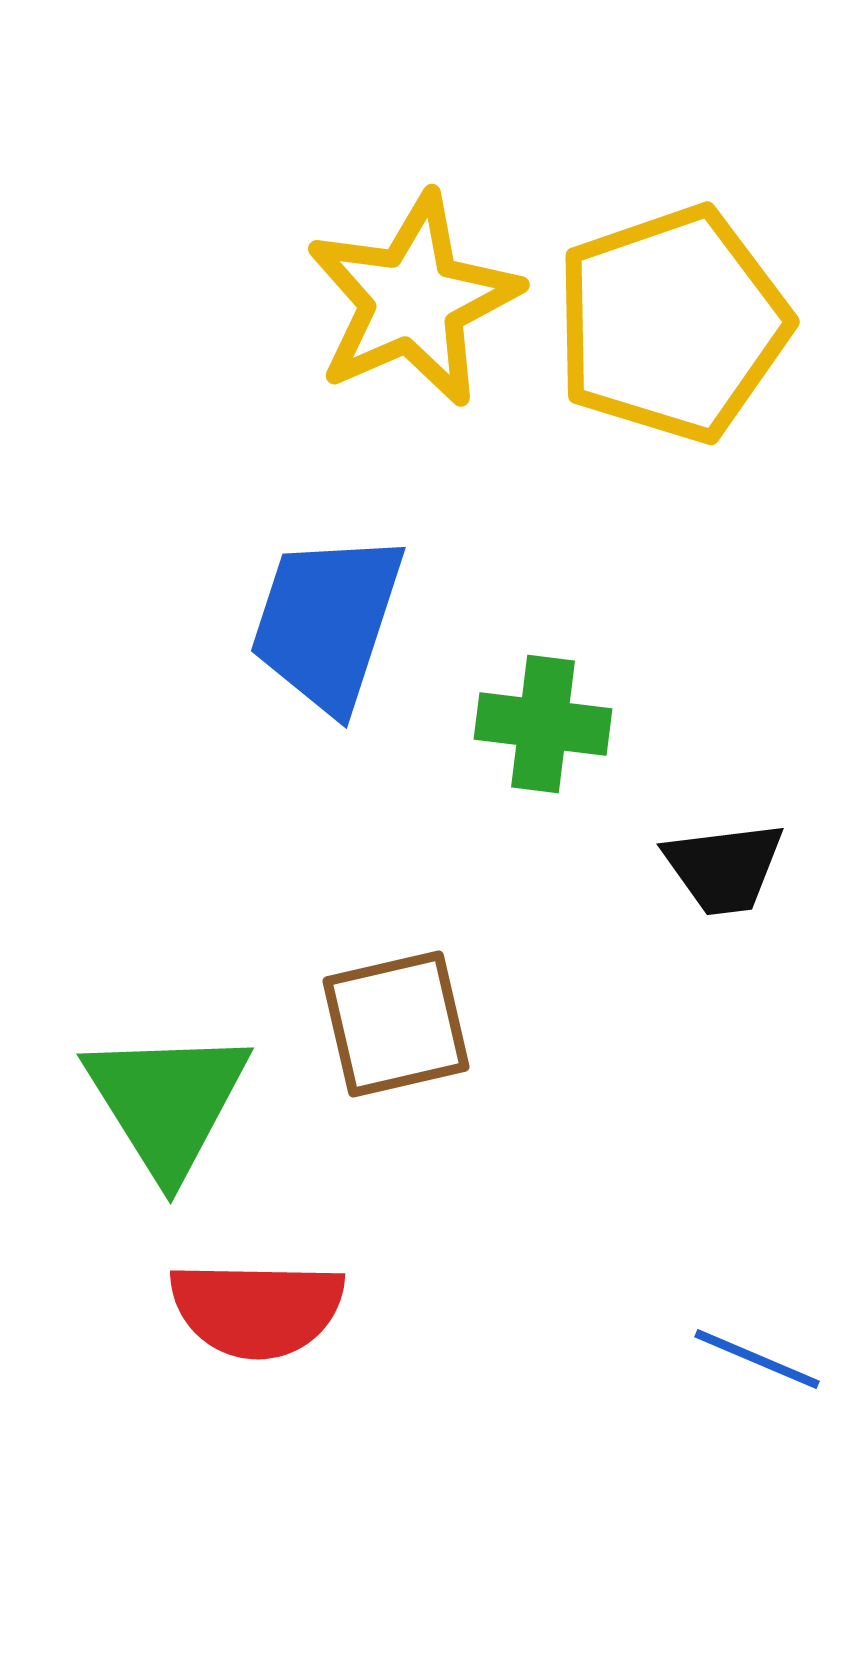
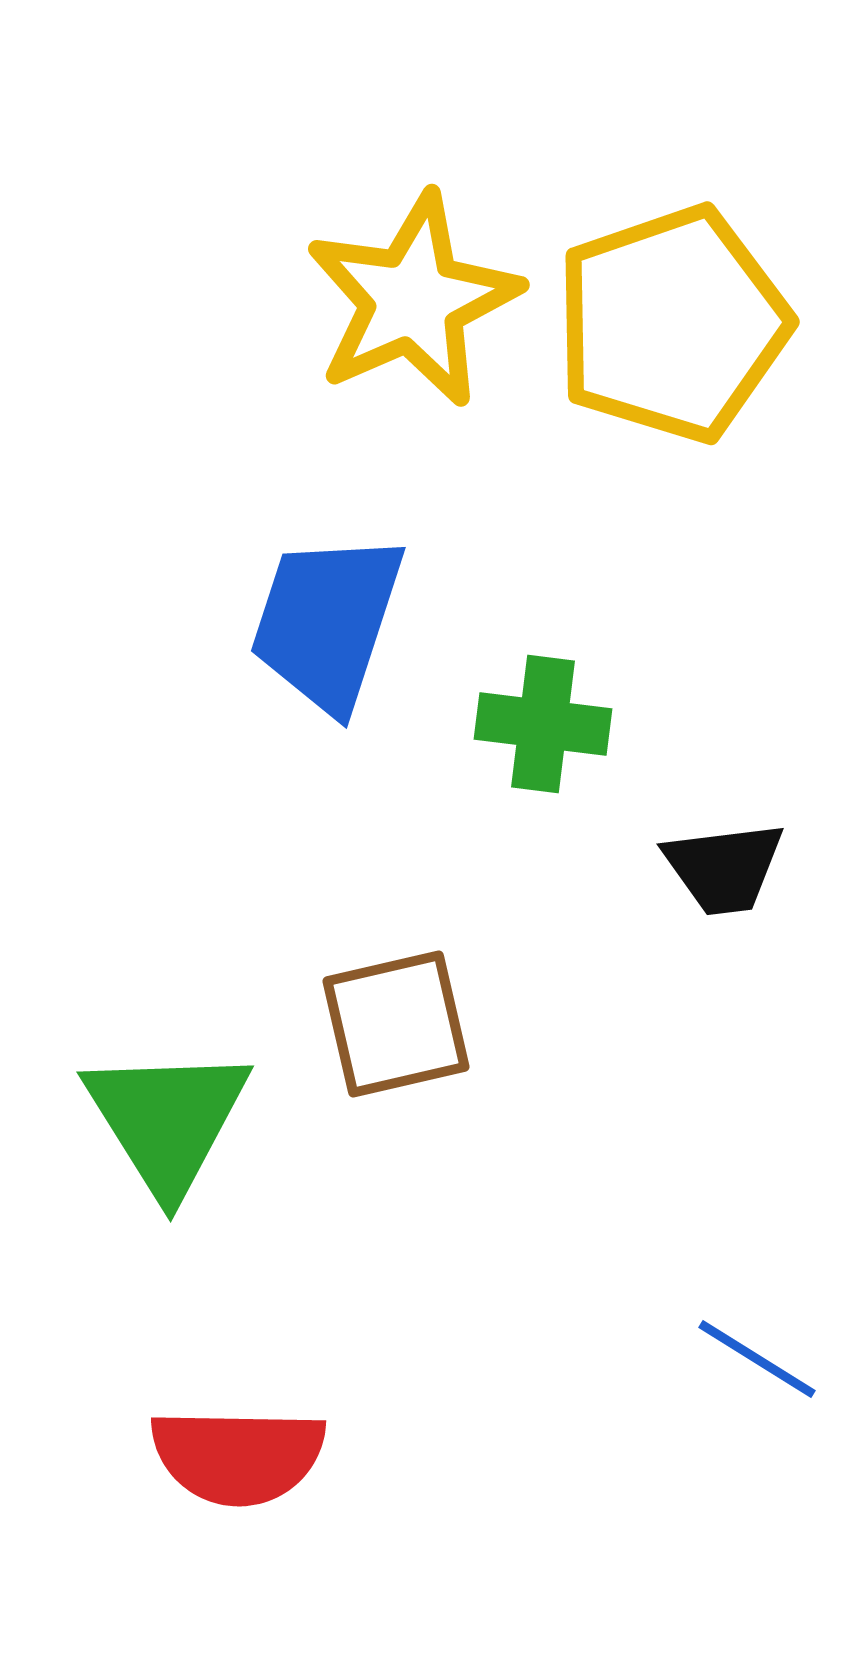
green triangle: moved 18 px down
red semicircle: moved 19 px left, 147 px down
blue line: rotated 9 degrees clockwise
